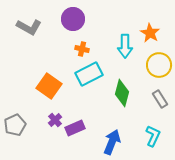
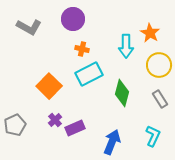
cyan arrow: moved 1 px right
orange square: rotated 10 degrees clockwise
